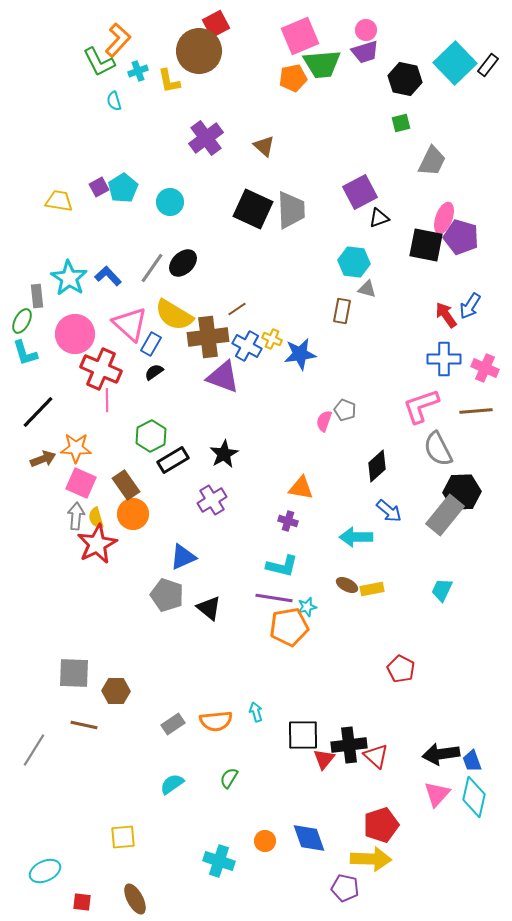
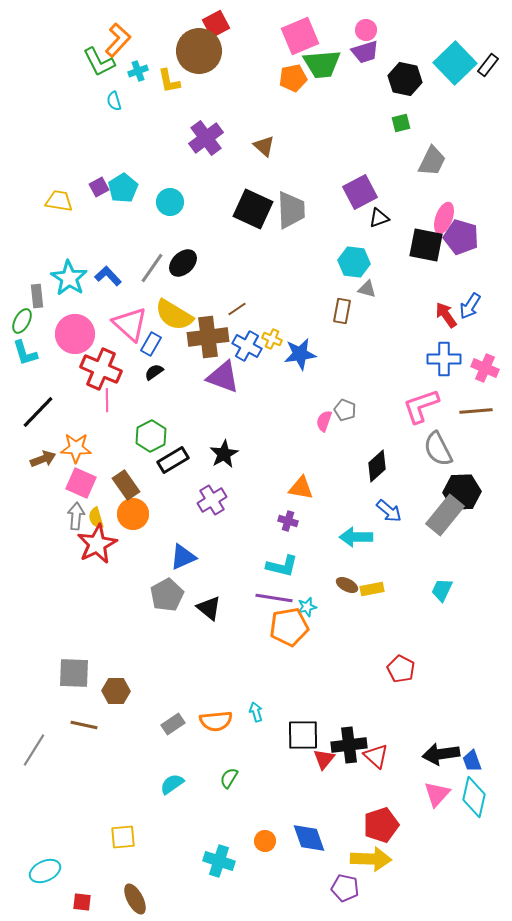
gray pentagon at (167, 595): rotated 24 degrees clockwise
